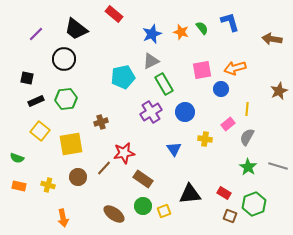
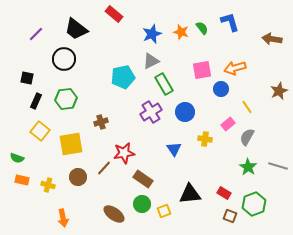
black rectangle at (36, 101): rotated 42 degrees counterclockwise
yellow line at (247, 109): moved 2 px up; rotated 40 degrees counterclockwise
orange rectangle at (19, 186): moved 3 px right, 6 px up
green circle at (143, 206): moved 1 px left, 2 px up
